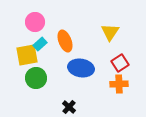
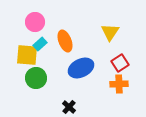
yellow square: rotated 15 degrees clockwise
blue ellipse: rotated 35 degrees counterclockwise
